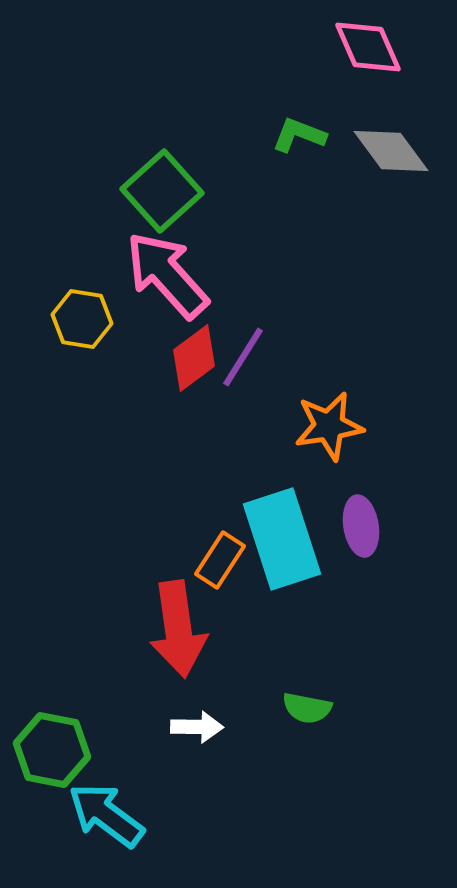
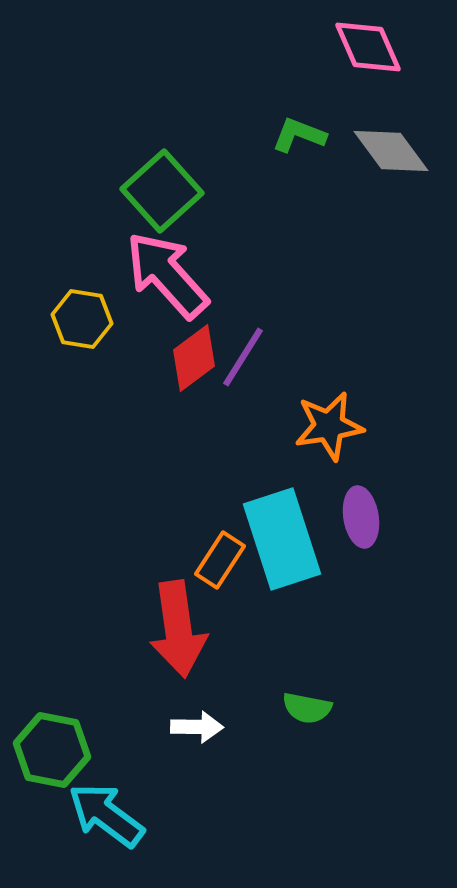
purple ellipse: moved 9 px up
